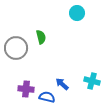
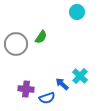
cyan circle: moved 1 px up
green semicircle: rotated 48 degrees clockwise
gray circle: moved 4 px up
cyan cross: moved 12 px left, 5 px up; rotated 28 degrees clockwise
blue semicircle: moved 1 px down; rotated 147 degrees clockwise
